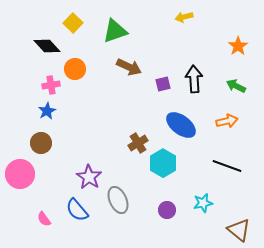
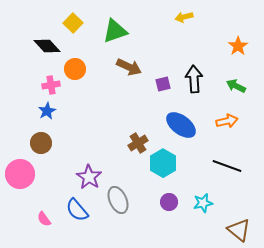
purple circle: moved 2 px right, 8 px up
